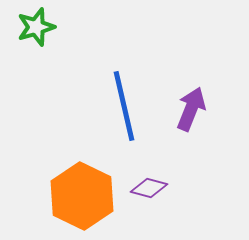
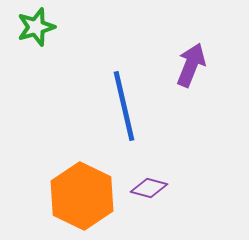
purple arrow: moved 44 px up
